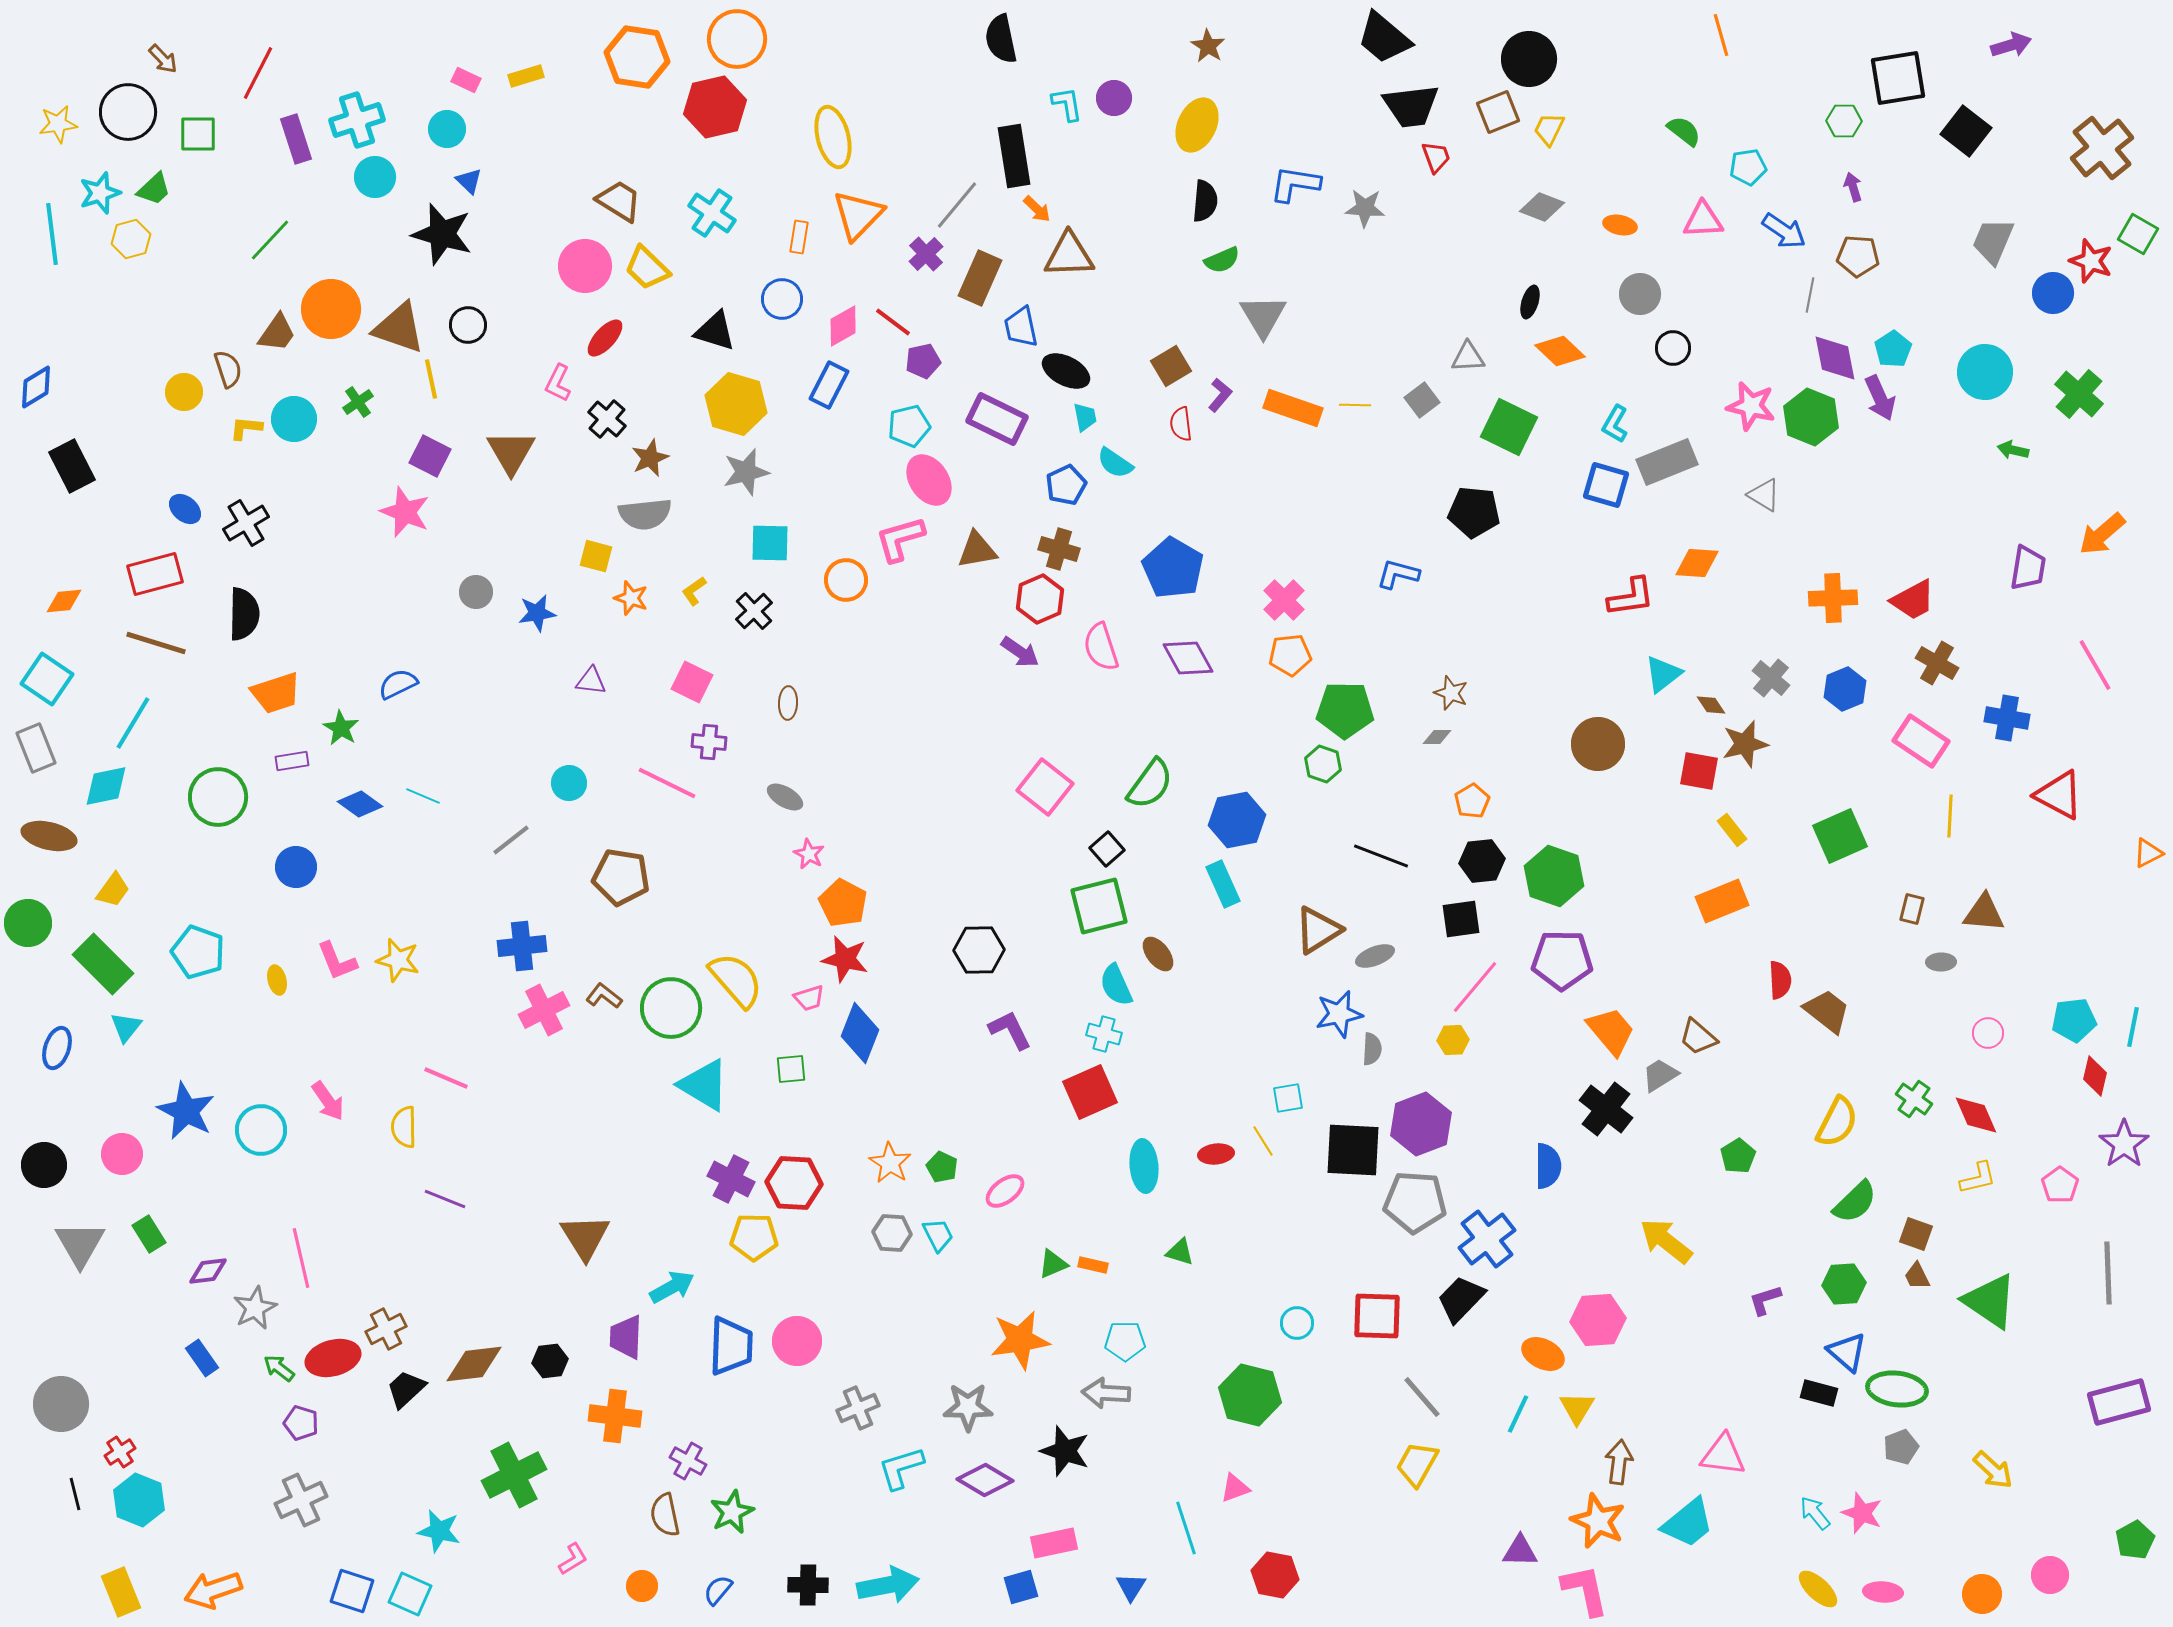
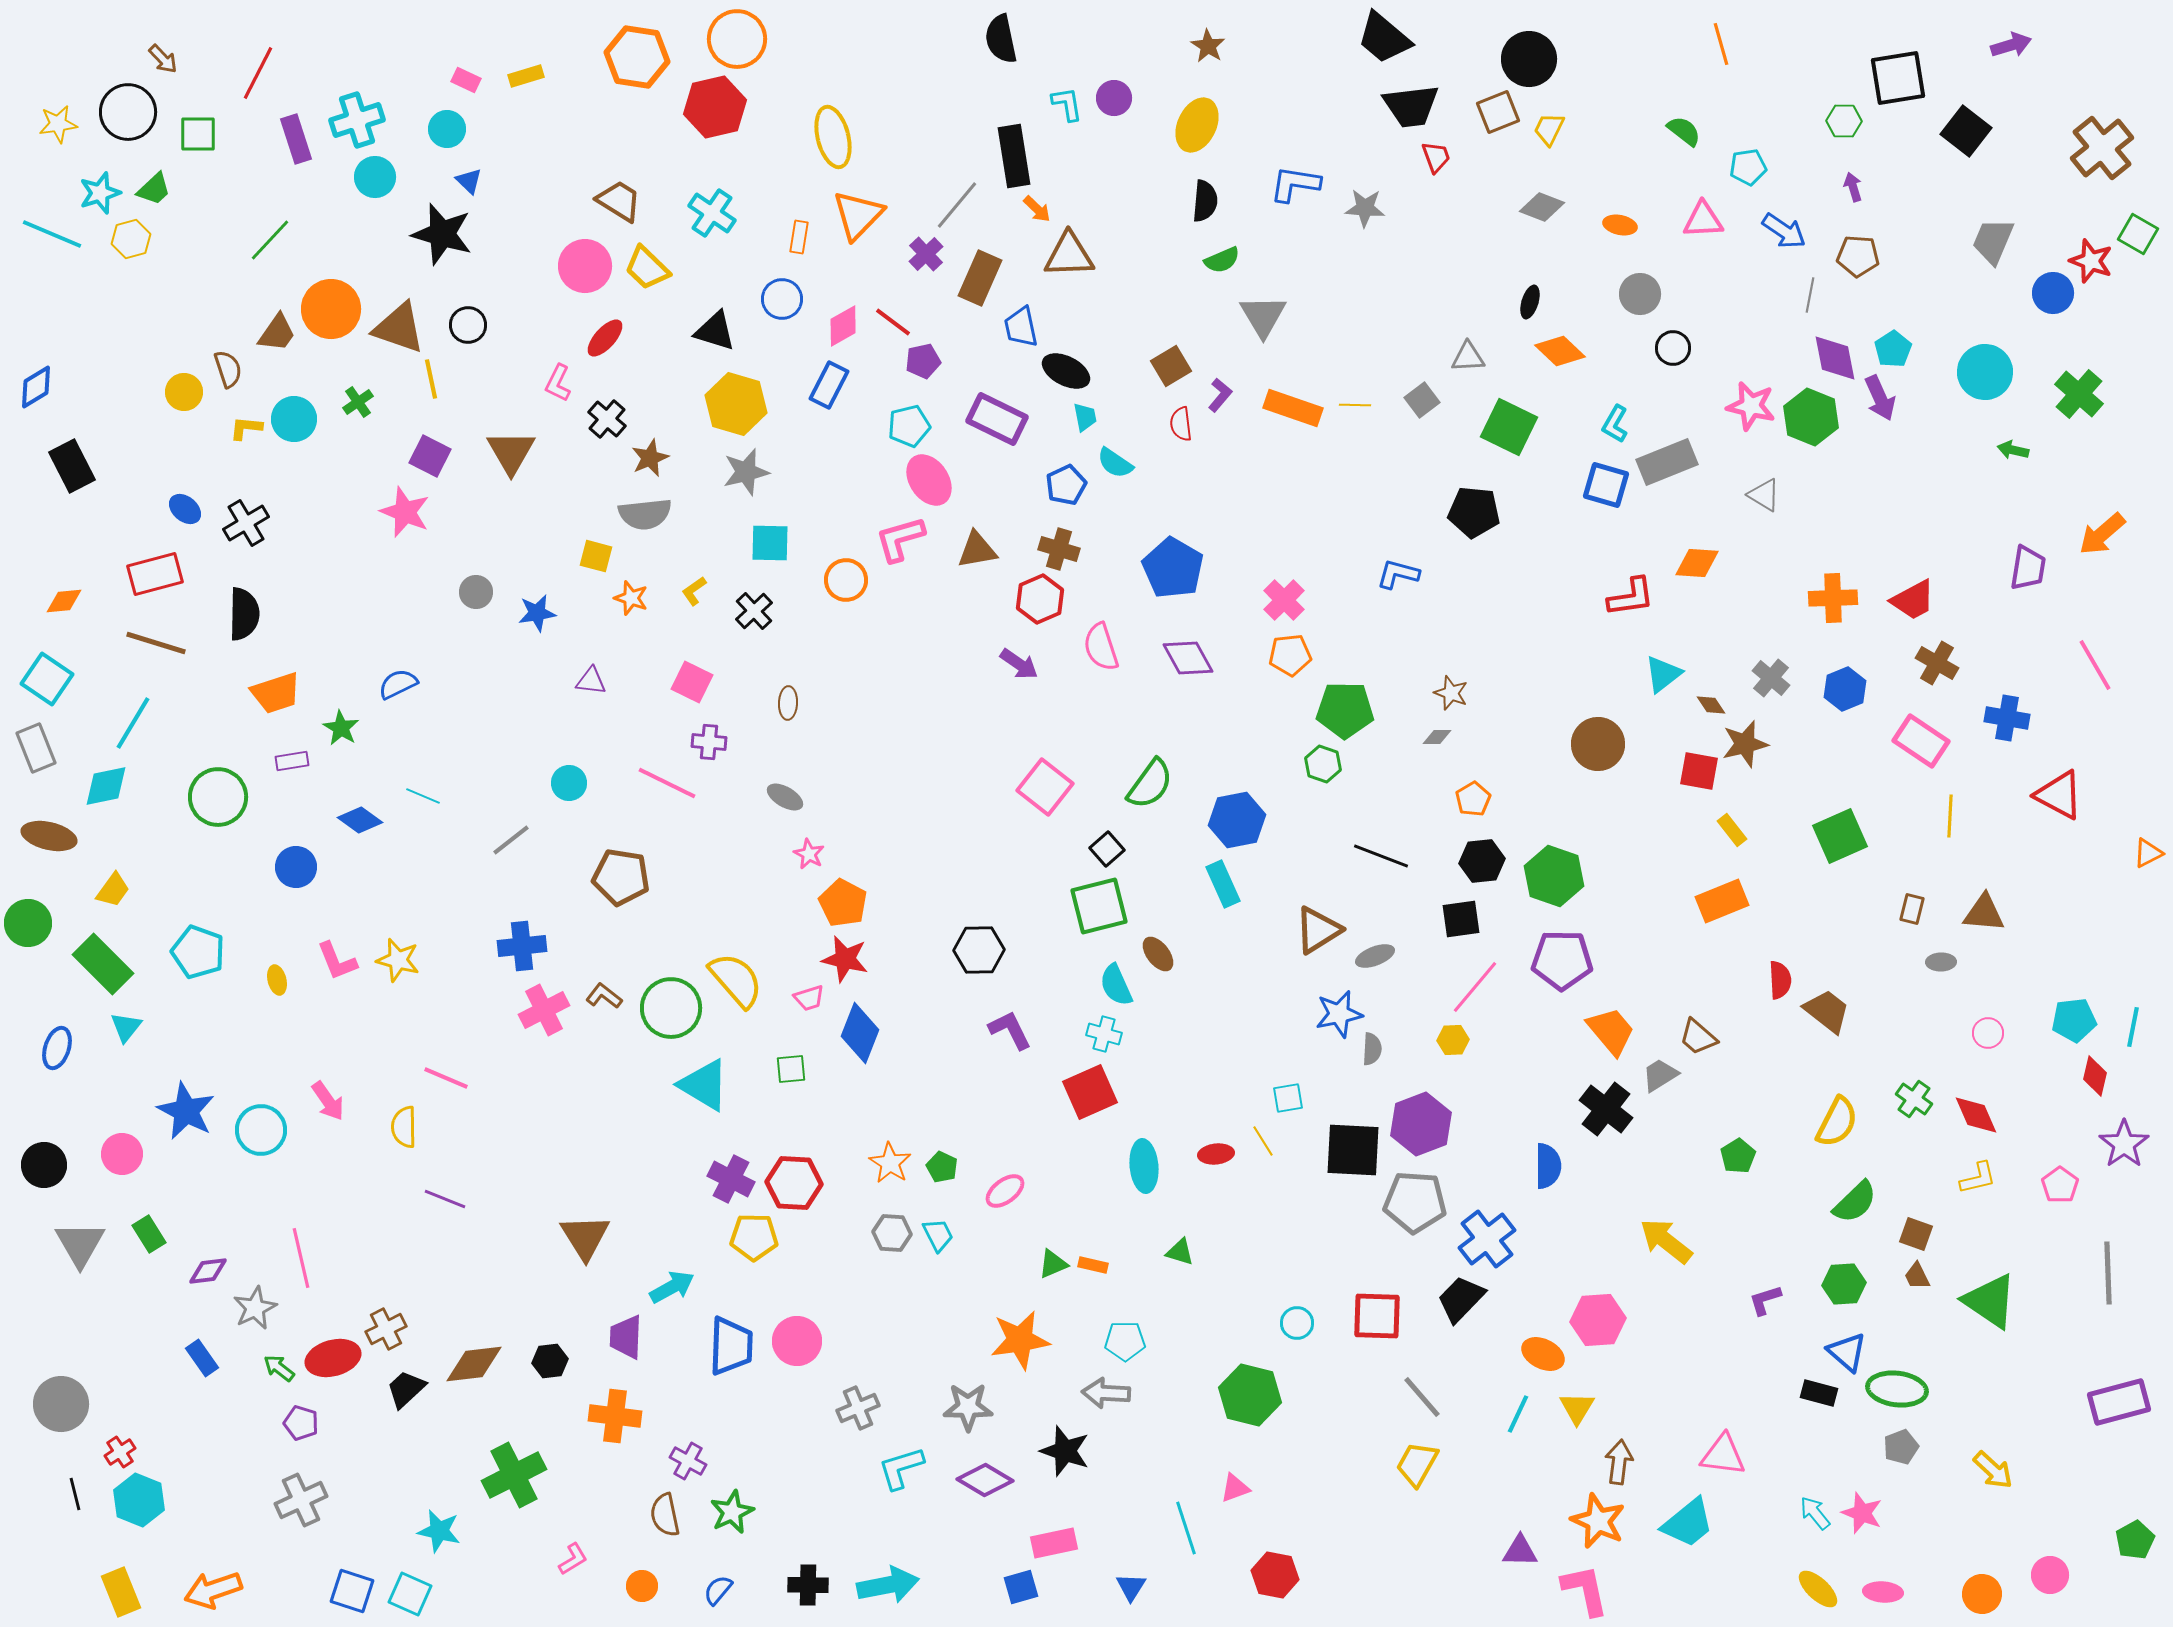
orange line at (1721, 35): moved 9 px down
cyan line at (52, 234): rotated 60 degrees counterclockwise
purple arrow at (1020, 652): moved 1 px left, 12 px down
orange pentagon at (1472, 801): moved 1 px right, 2 px up
blue diamond at (360, 804): moved 16 px down
